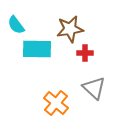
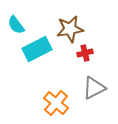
cyan rectangle: rotated 28 degrees counterclockwise
red cross: rotated 14 degrees counterclockwise
gray triangle: rotated 50 degrees clockwise
